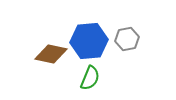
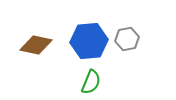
brown diamond: moved 15 px left, 9 px up
green semicircle: moved 1 px right, 4 px down
